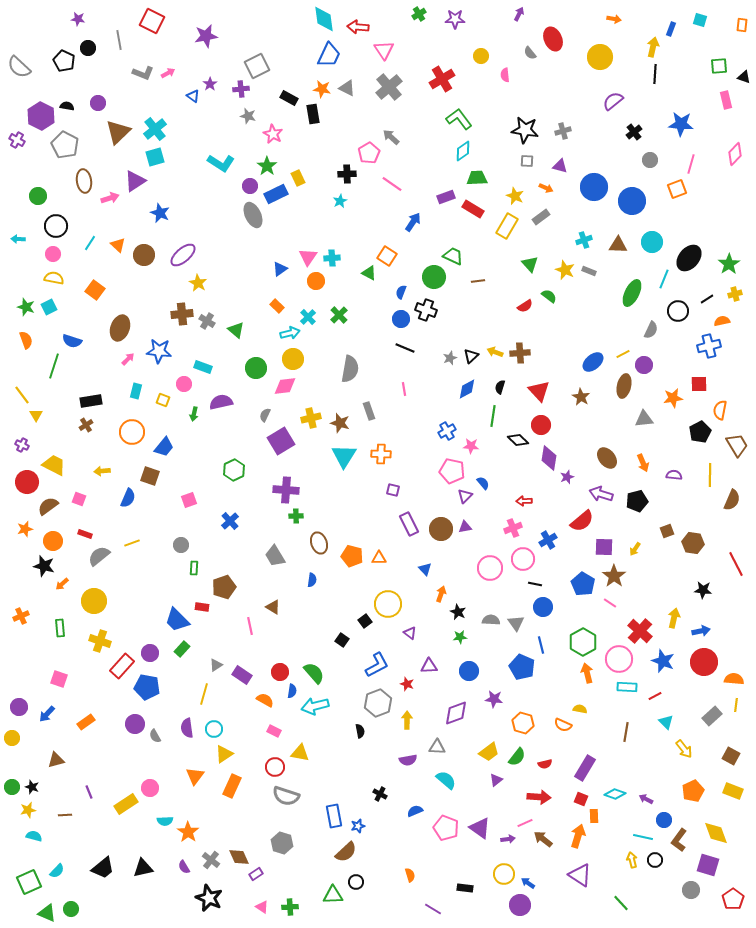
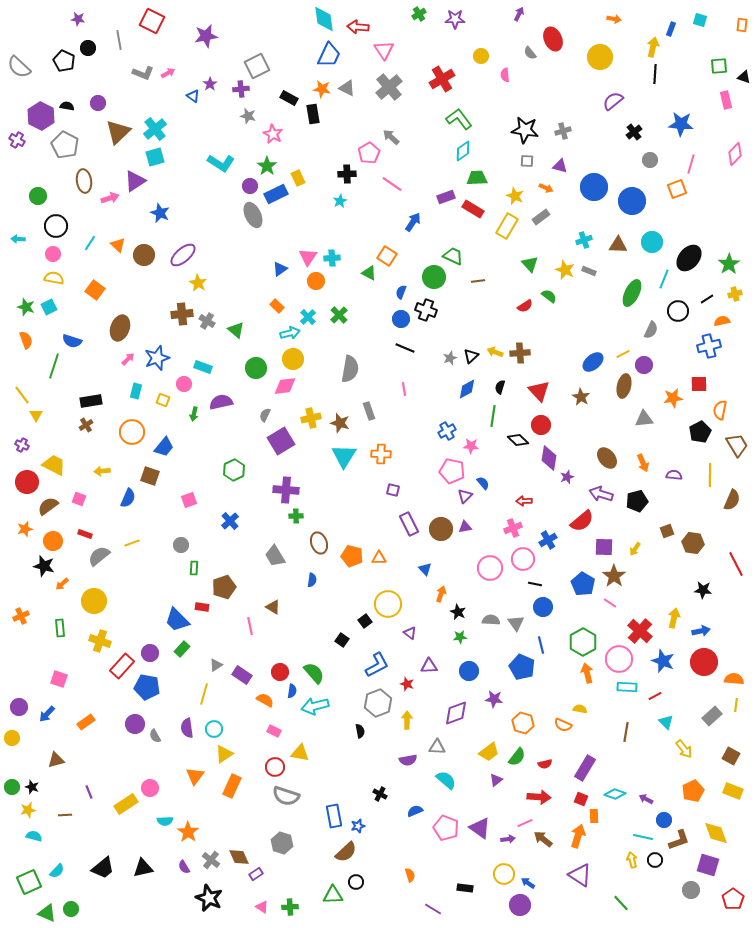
blue star at (159, 351): moved 2 px left, 7 px down; rotated 25 degrees counterclockwise
brown L-shape at (679, 840): rotated 145 degrees counterclockwise
